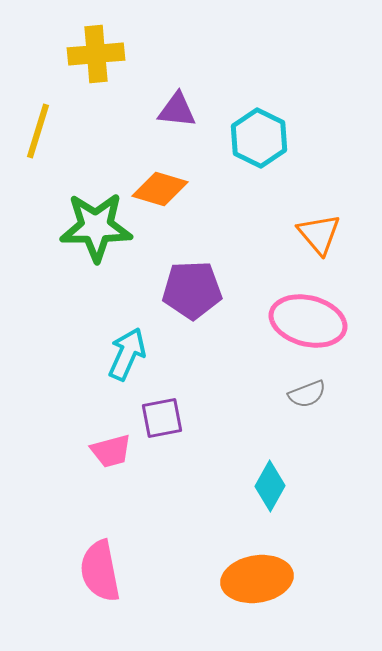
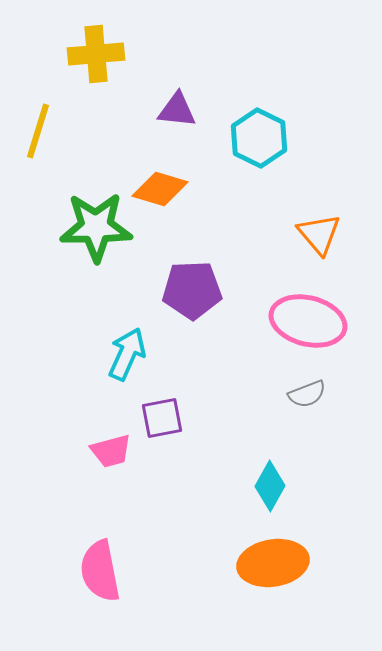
orange ellipse: moved 16 px right, 16 px up
